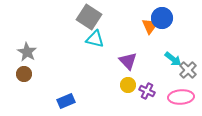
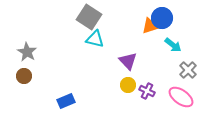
orange triangle: rotated 36 degrees clockwise
cyan arrow: moved 14 px up
brown circle: moved 2 px down
pink ellipse: rotated 40 degrees clockwise
